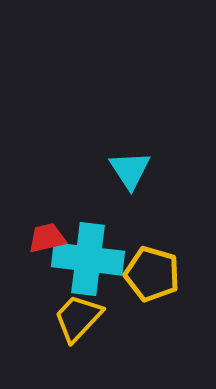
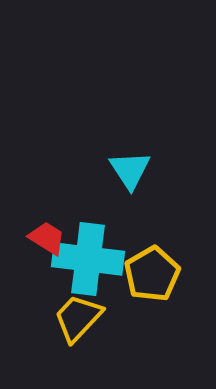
red trapezoid: rotated 45 degrees clockwise
yellow pentagon: rotated 26 degrees clockwise
